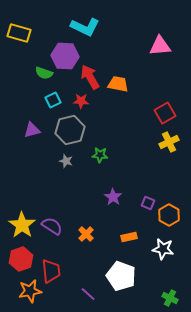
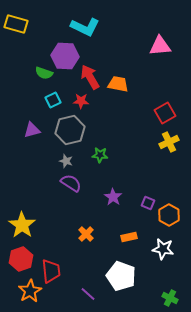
yellow rectangle: moved 3 px left, 9 px up
purple semicircle: moved 19 px right, 43 px up
orange star: rotated 20 degrees counterclockwise
